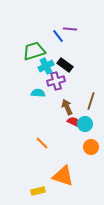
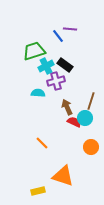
cyan circle: moved 6 px up
